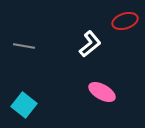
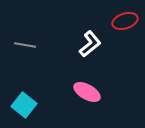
gray line: moved 1 px right, 1 px up
pink ellipse: moved 15 px left
